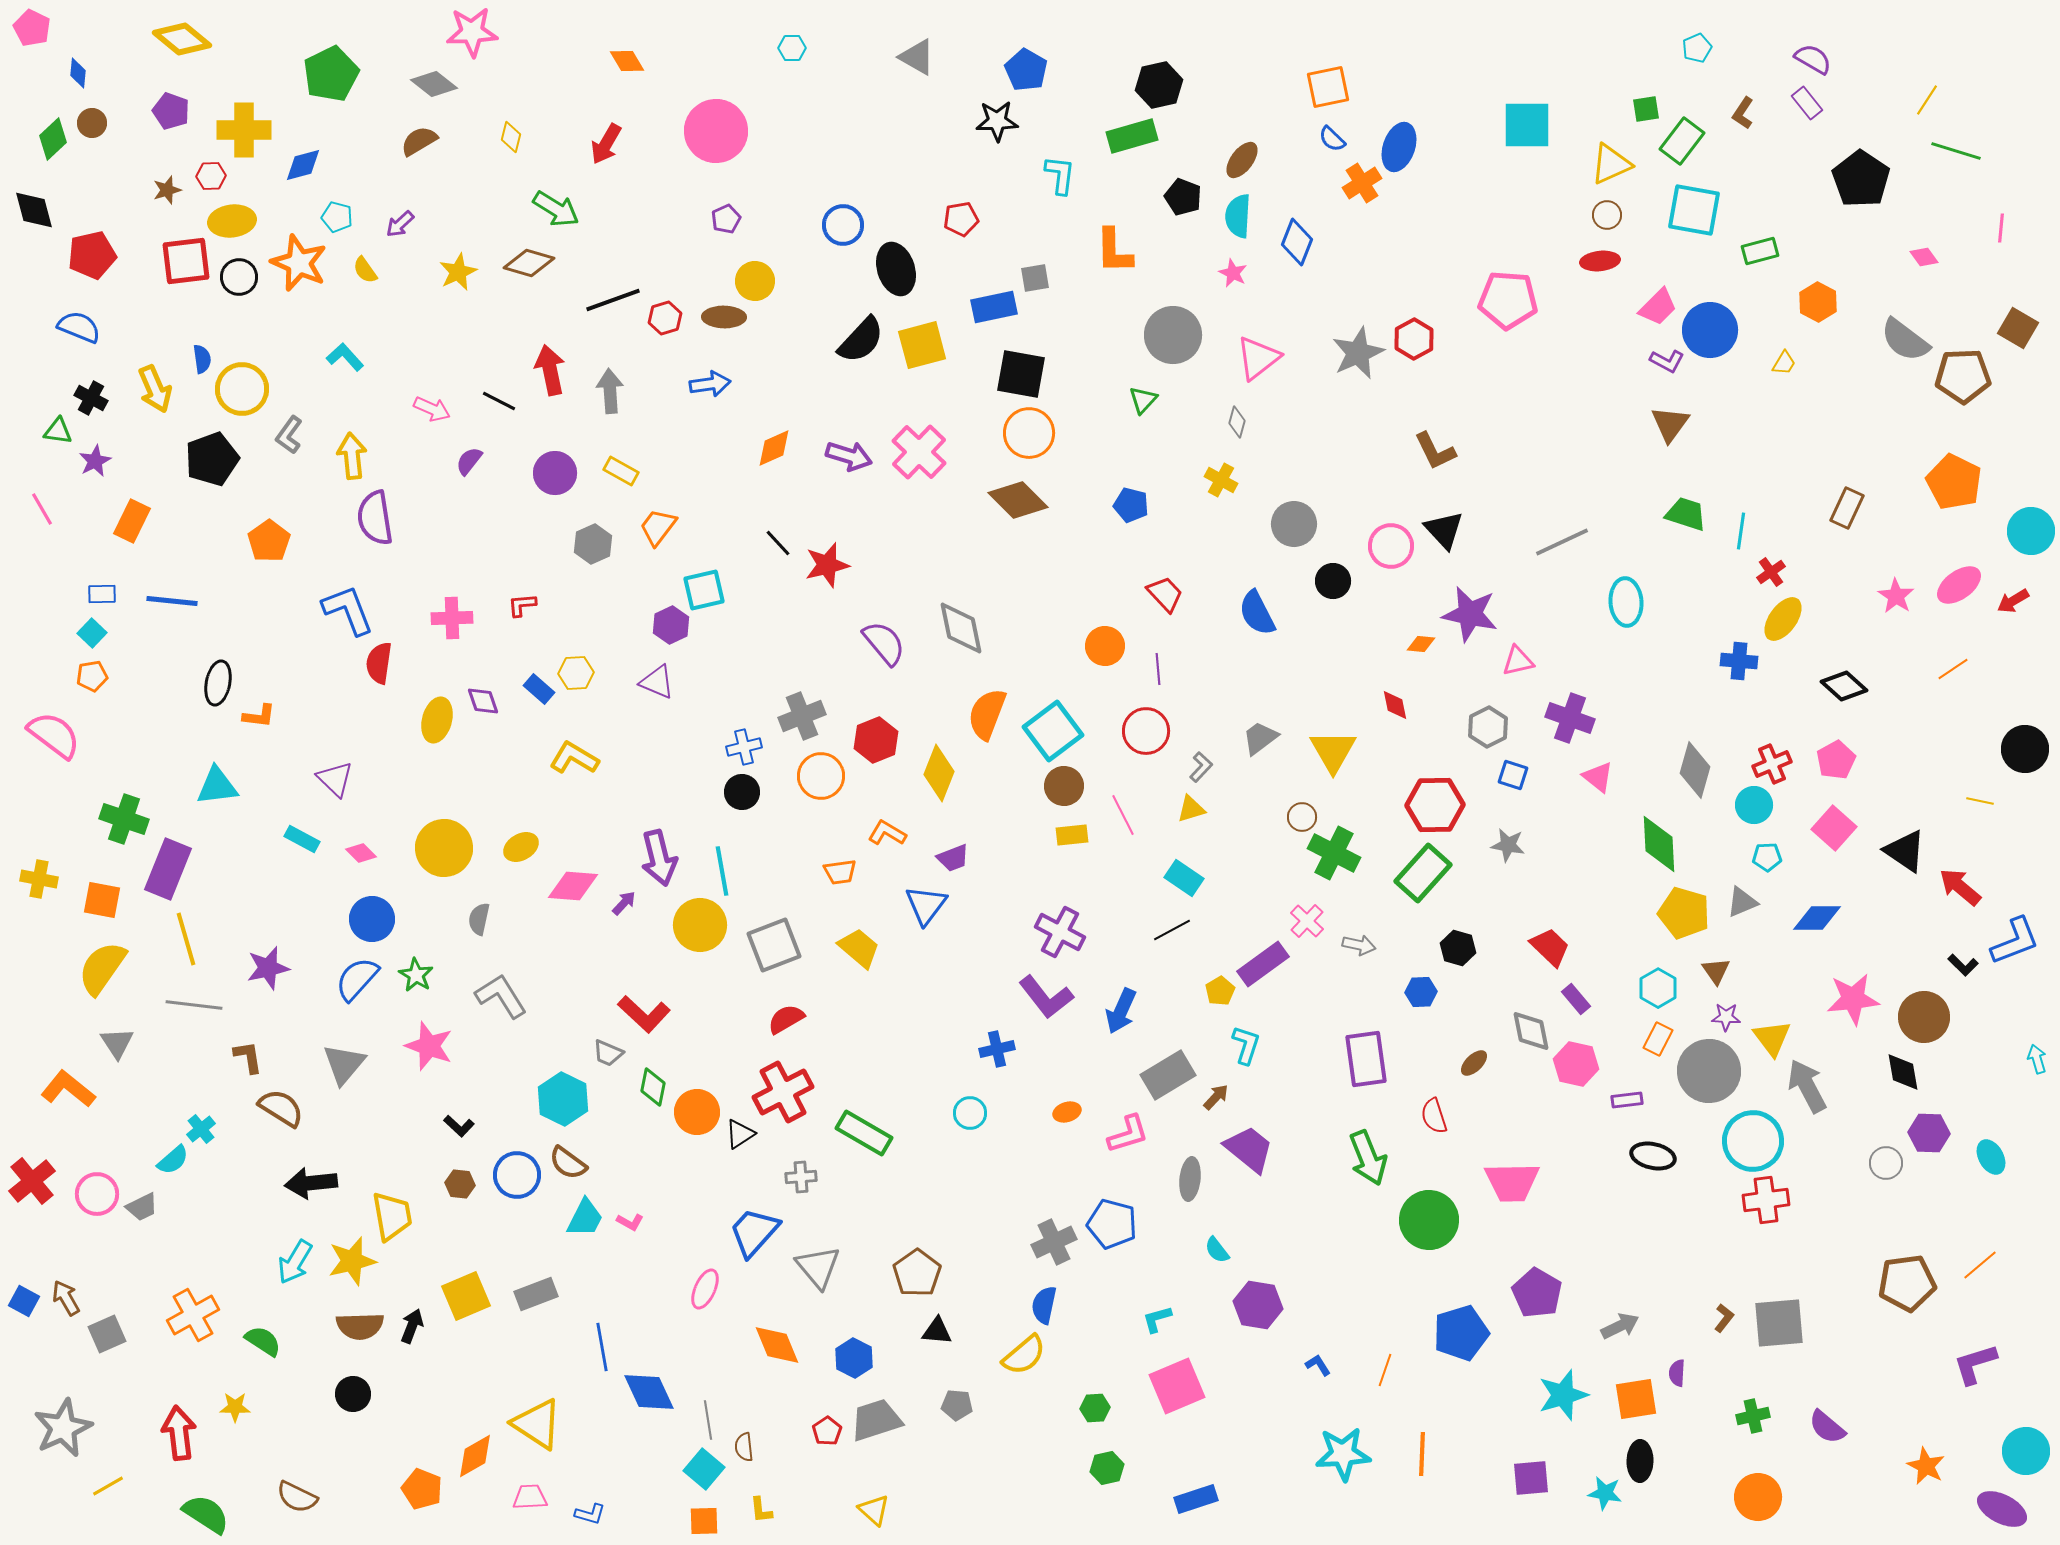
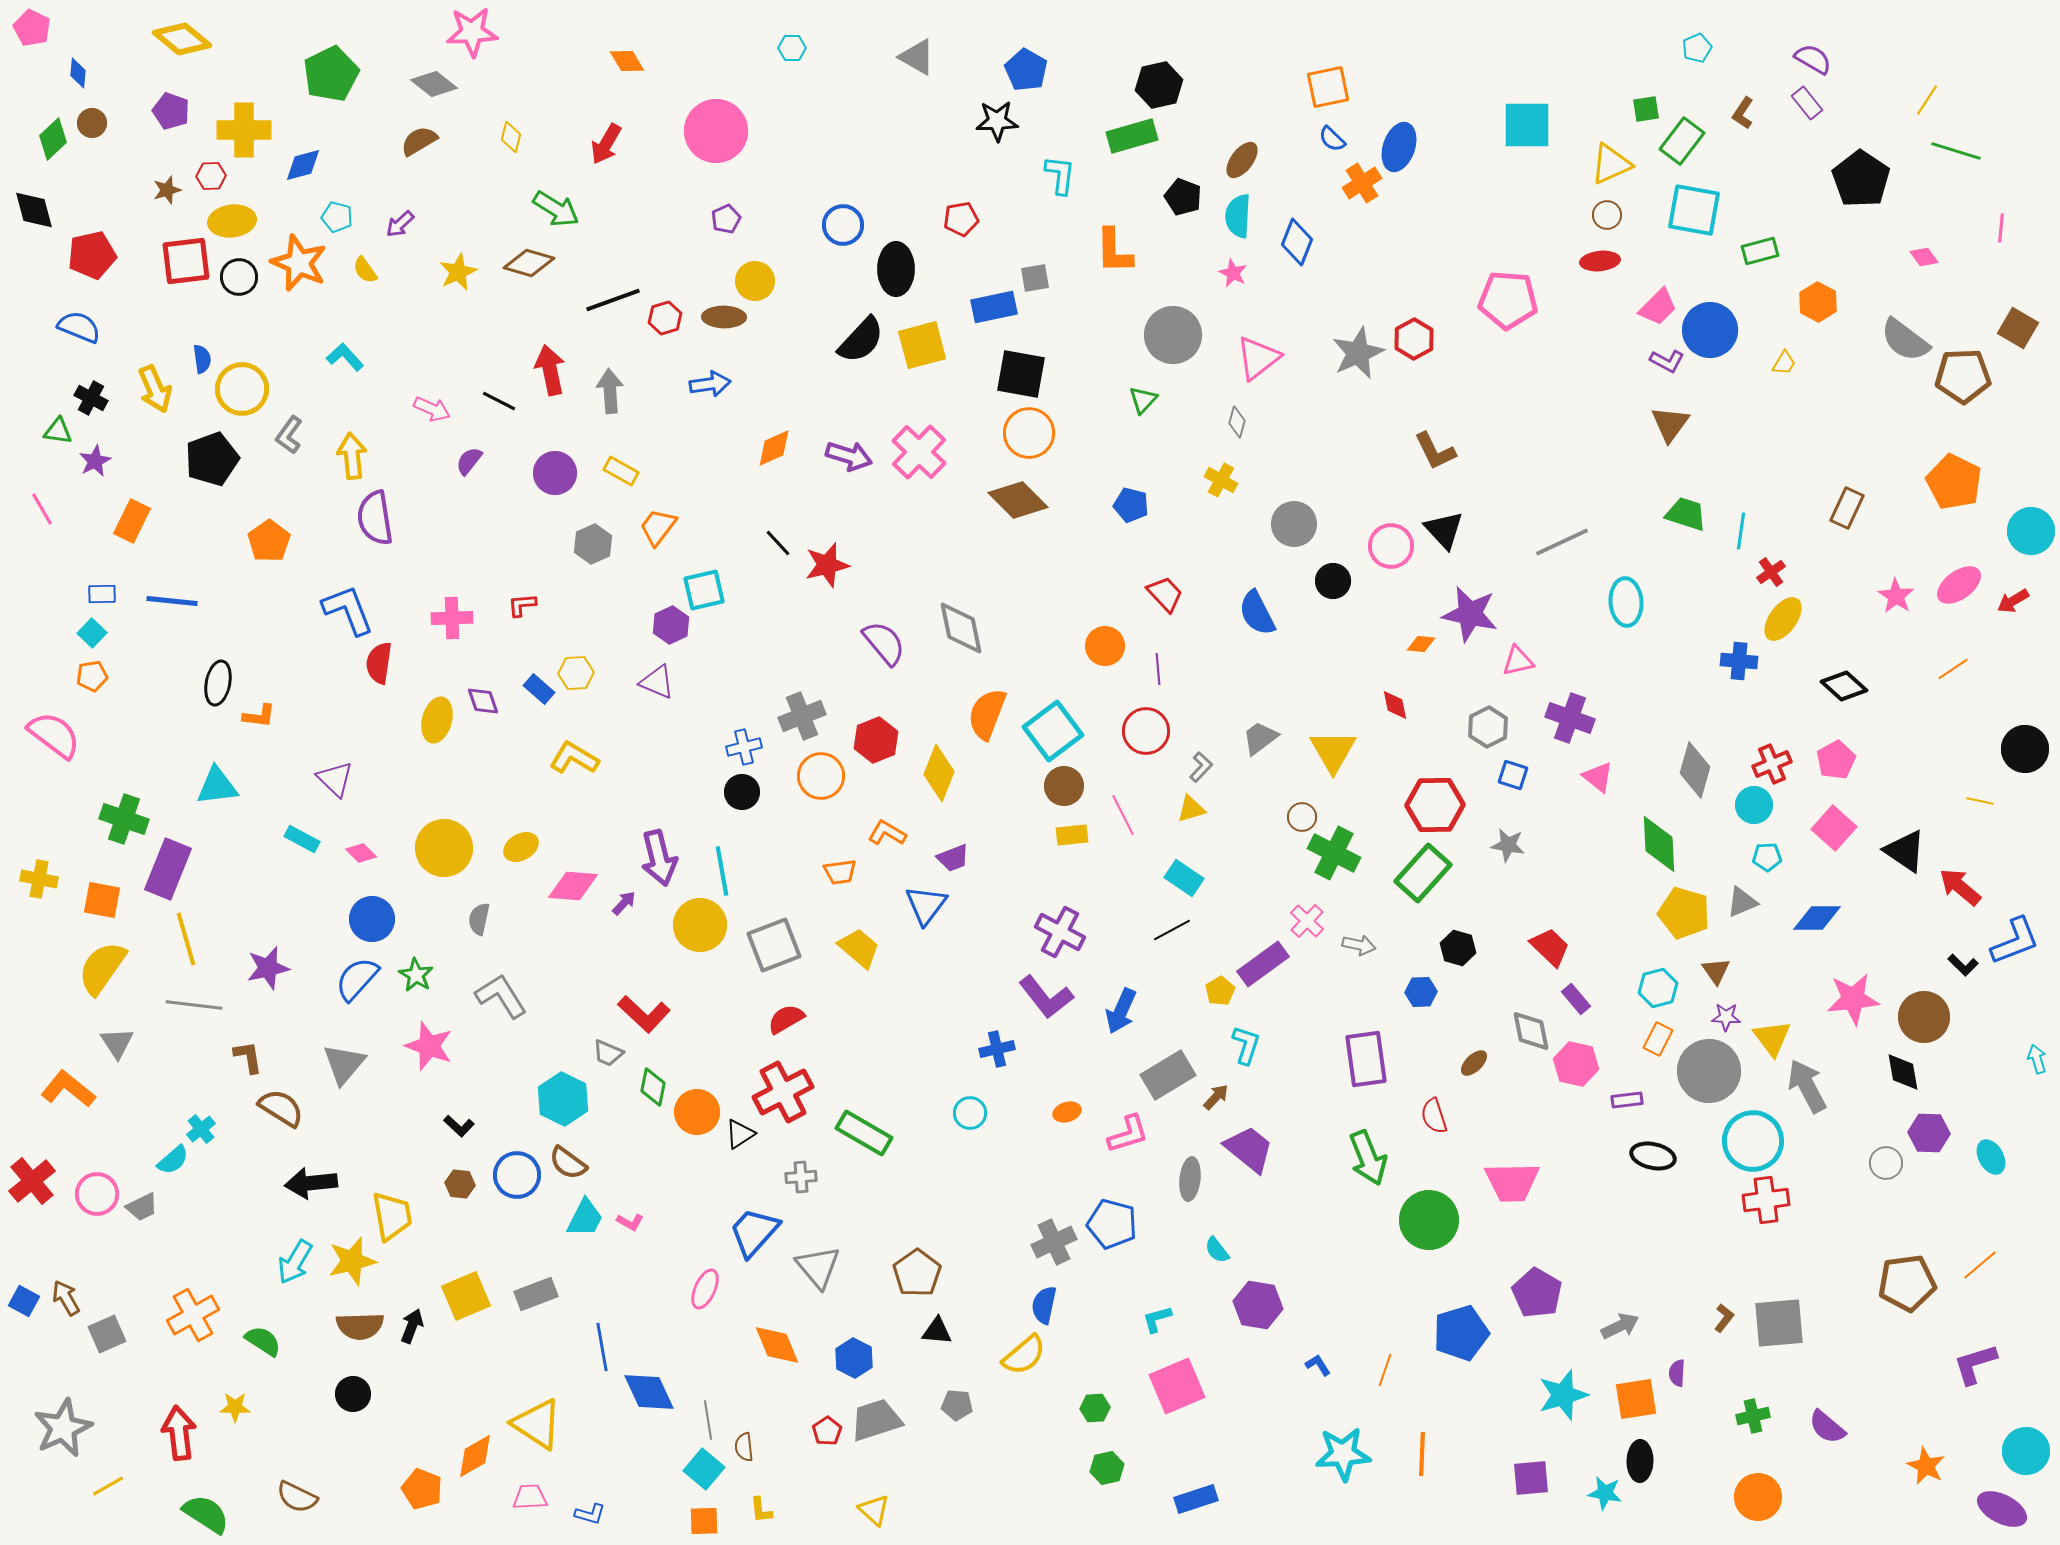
black ellipse at (896, 269): rotated 18 degrees clockwise
cyan hexagon at (1658, 988): rotated 15 degrees clockwise
